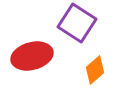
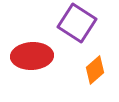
red ellipse: rotated 12 degrees clockwise
